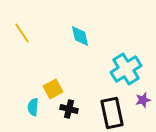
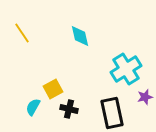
purple star: moved 2 px right, 3 px up
cyan semicircle: rotated 24 degrees clockwise
